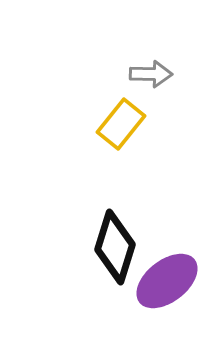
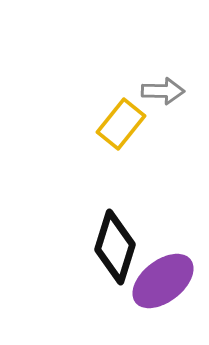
gray arrow: moved 12 px right, 17 px down
purple ellipse: moved 4 px left
